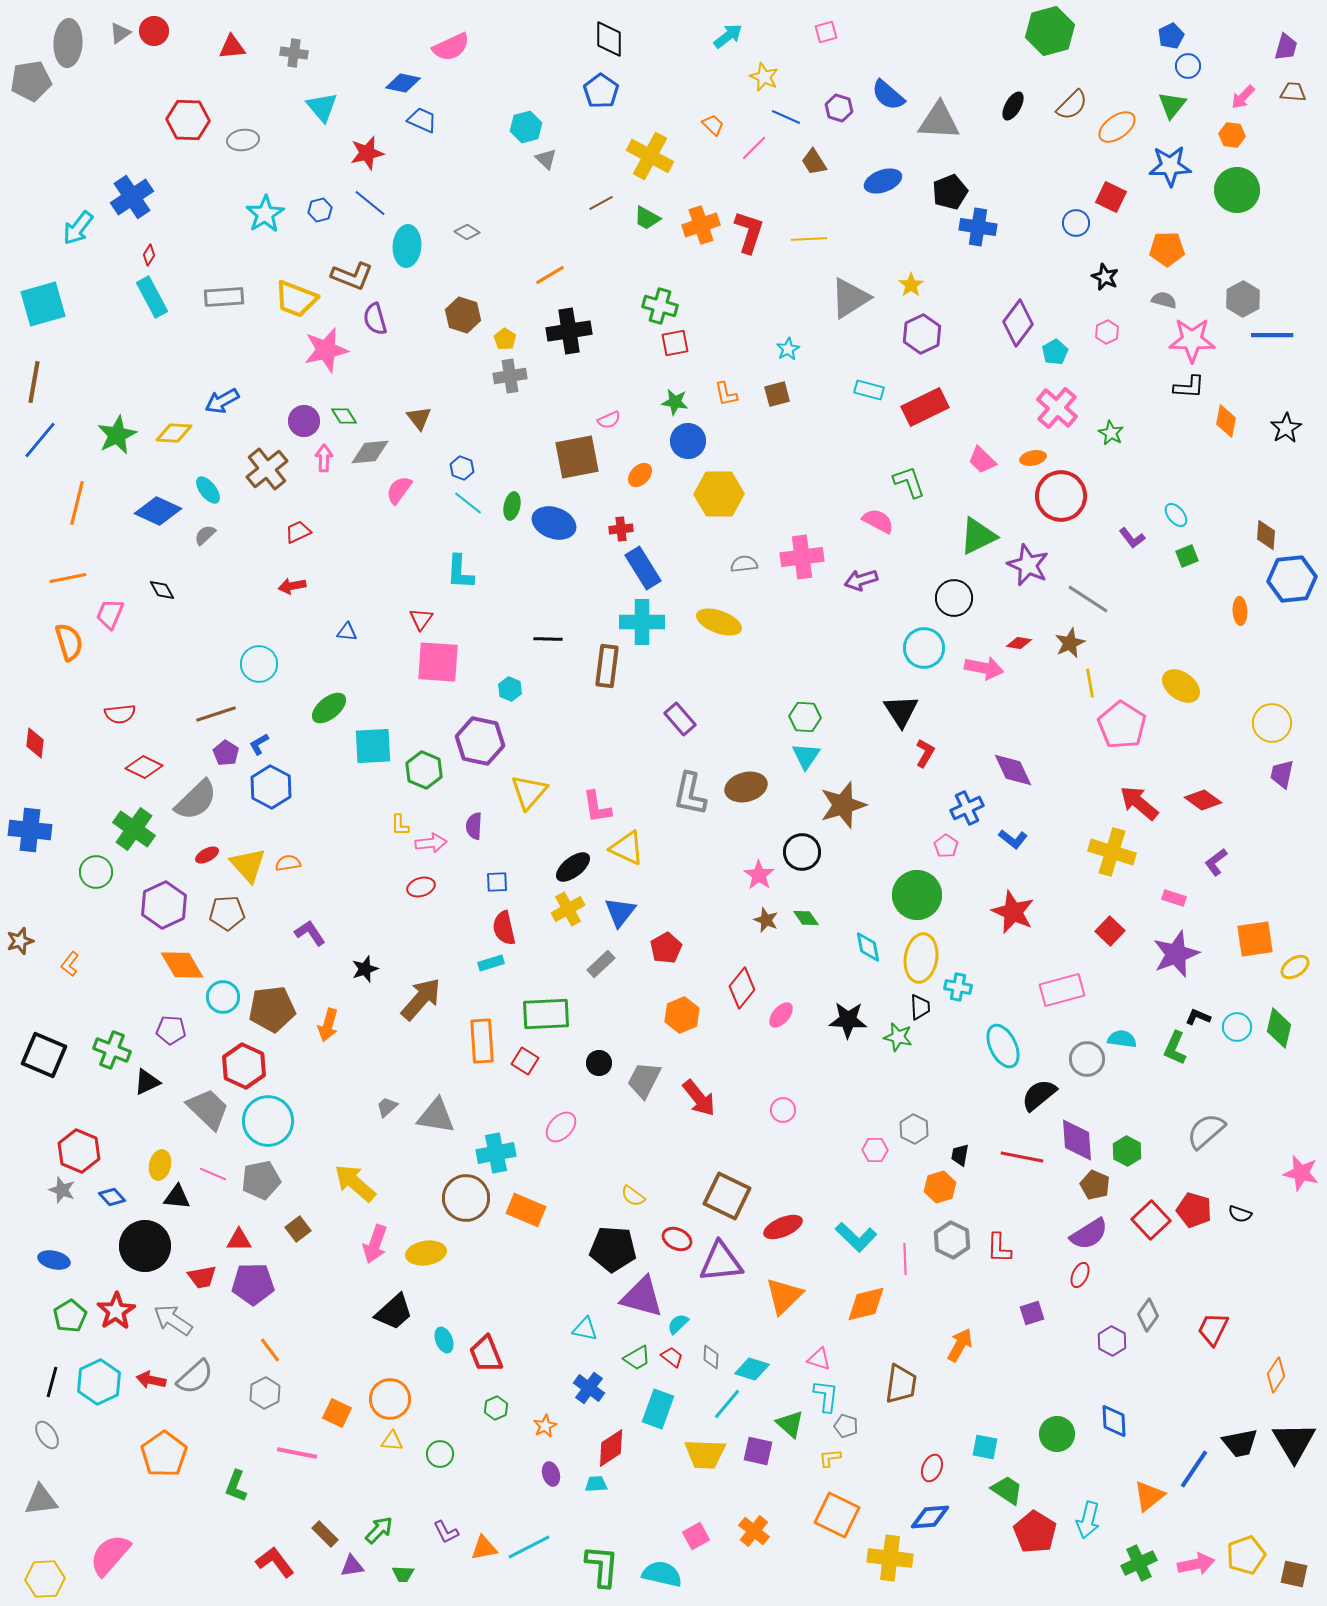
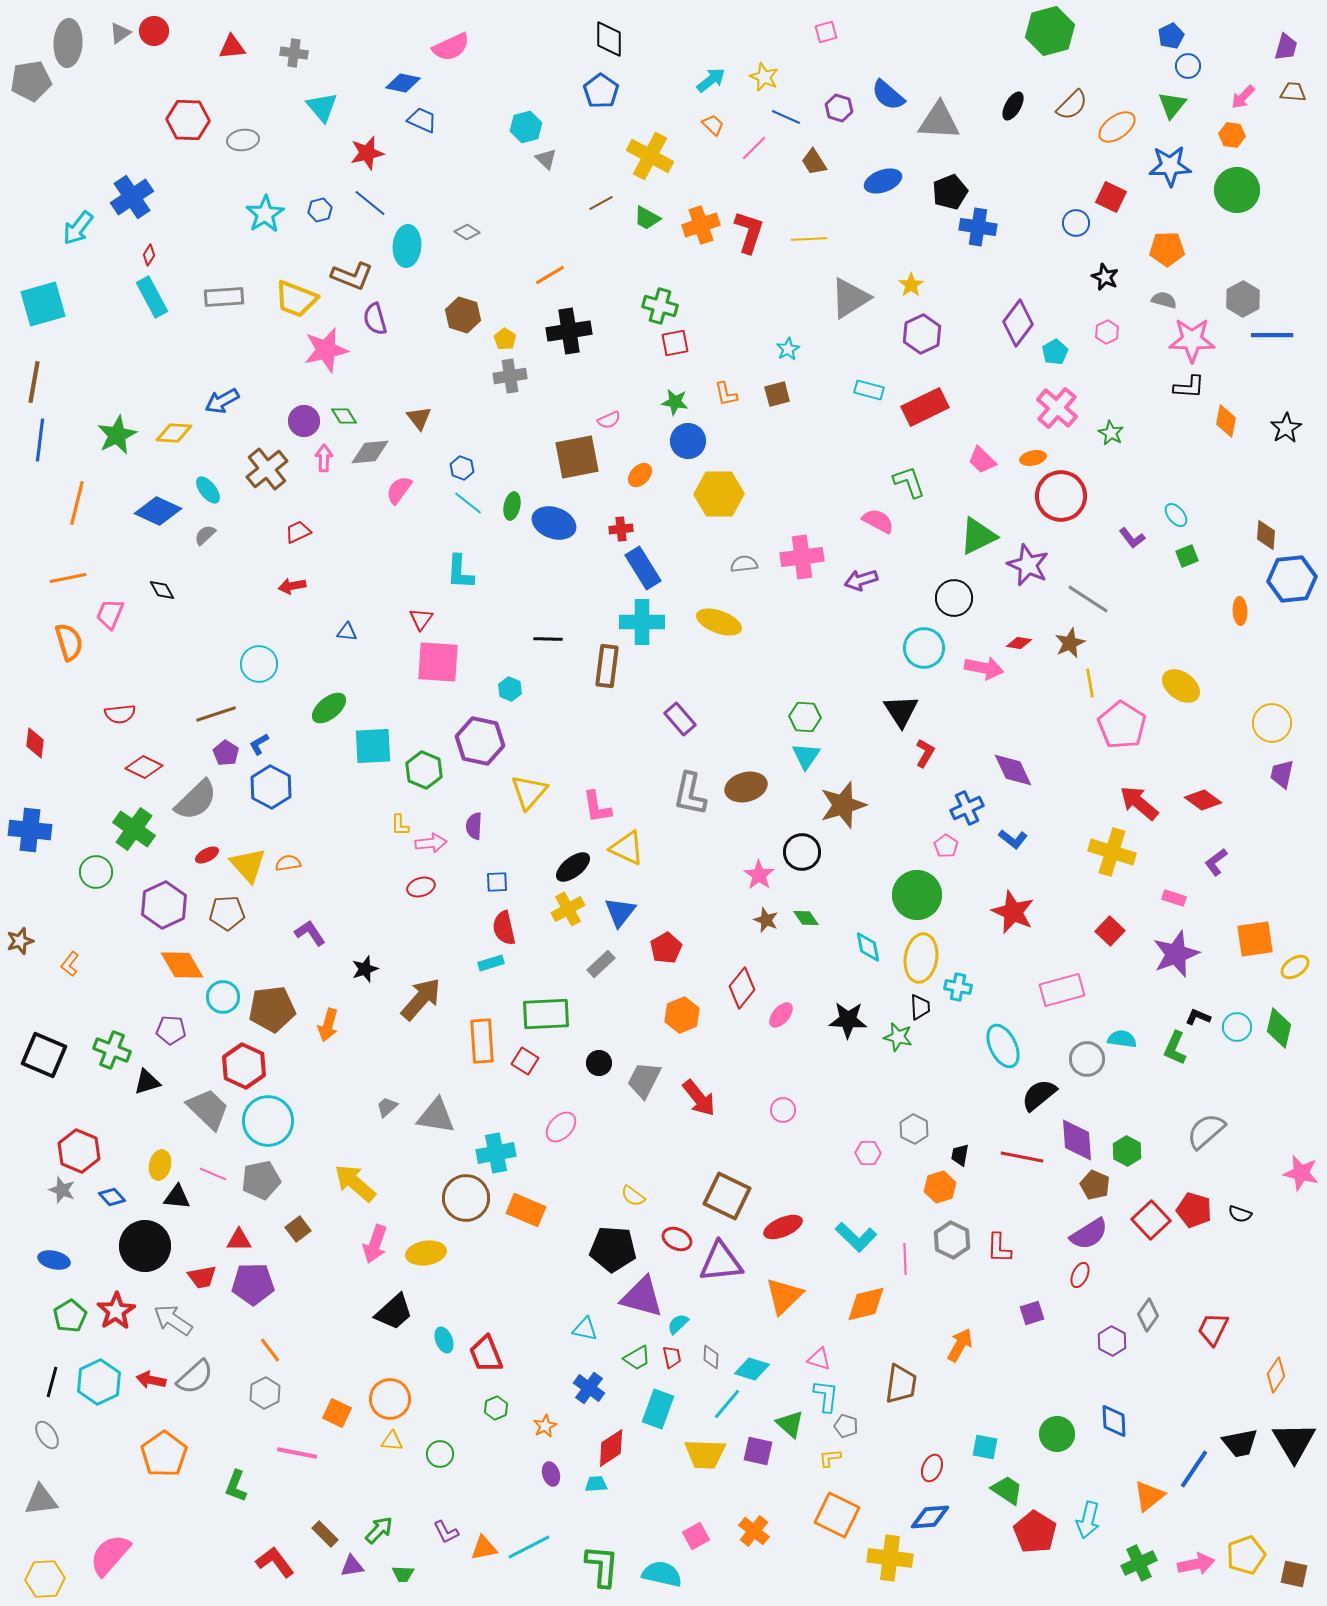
cyan arrow at (728, 36): moved 17 px left, 44 px down
blue line at (40, 440): rotated 33 degrees counterclockwise
black triangle at (147, 1082): rotated 8 degrees clockwise
pink hexagon at (875, 1150): moved 7 px left, 3 px down
red trapezoid at (672, 1357): rotated 40 degrees clockwise
